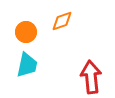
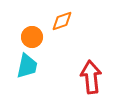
orange circle: moved 6 px right, 5 px down
cyan trapezoid: moved 1 px down
